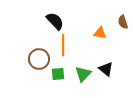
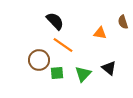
orange line: rotated 55 degrees counterclockwise
brown circle: moved 1 px down
black triangle: moved 3 px right, 1 px up
green square: moved 1 px left, 1 px up
